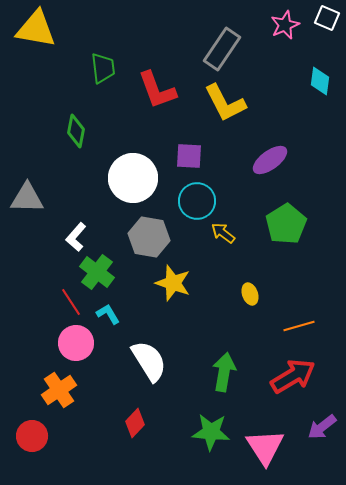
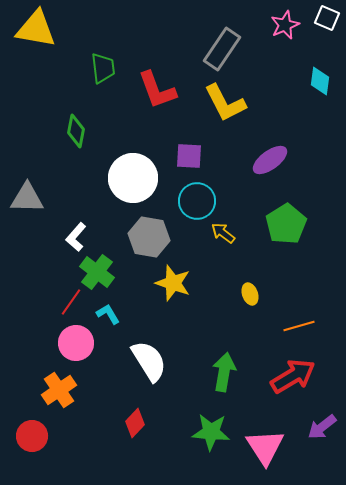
red line: rotated 68 degrees clockwise
